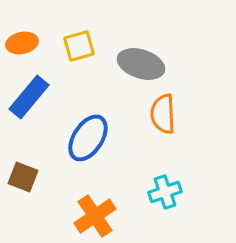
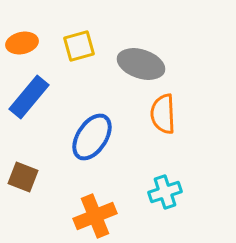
blue ellipse: moved 4 px right, 1 px up
orange cross: rotated 12 degrees clockwise
